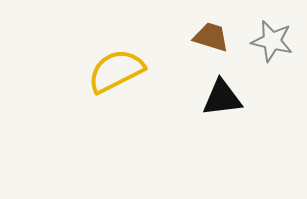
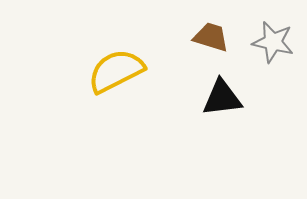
gray star: moved 1 px right, 1 px down
